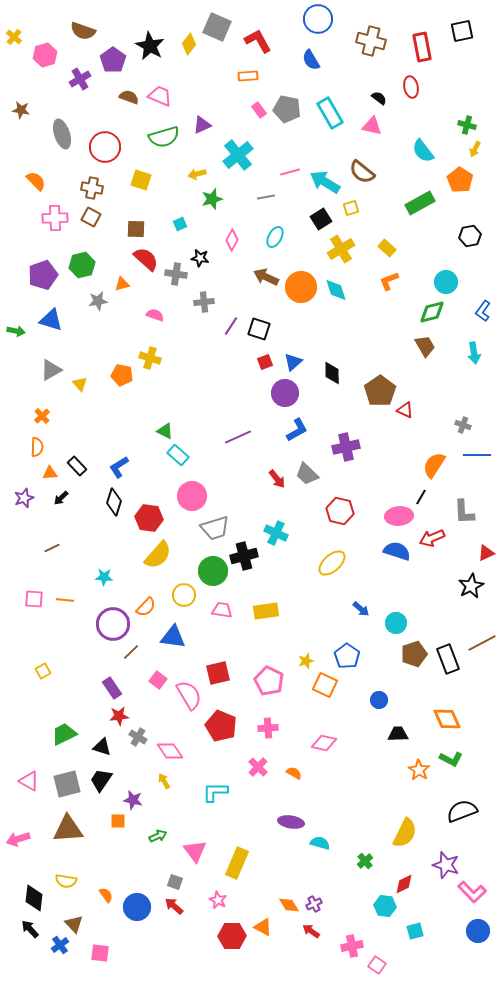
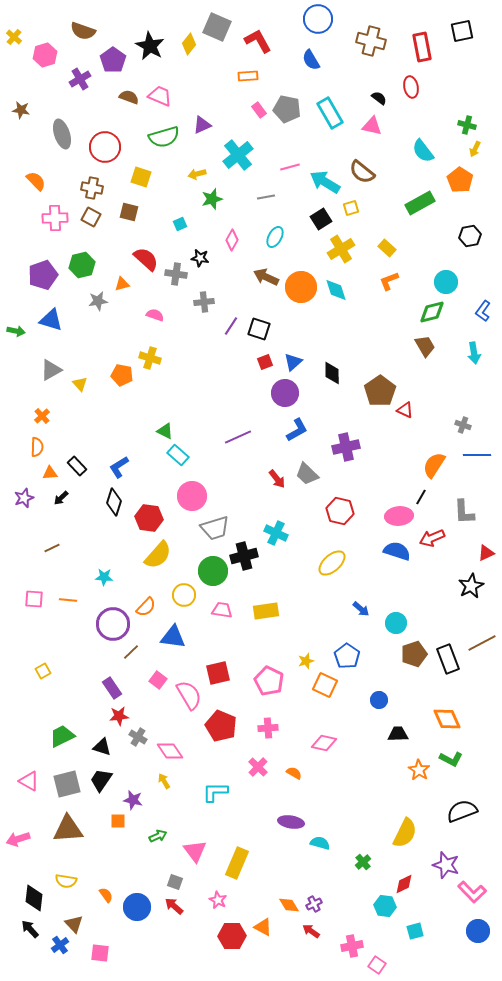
pink line at (290, 172): moved 5 px up
yellow square at (141, 180): moved 3 px up
brown square at (136, 229): moved 7 px left, 17 px up; rotated 12 degrees clockwise
orange line at (65, 600): moved 3 px right
green trapezoid at (64, 734): moved 2 px left, 2 px down
green cross at (365, 861): moved 2 px left, 1 px down
